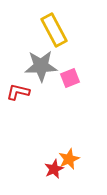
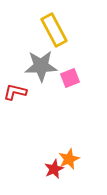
red L-shape: moved 3 px left
